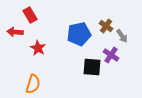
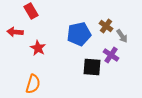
red rectangle: moved 1 px right, 4 px up
